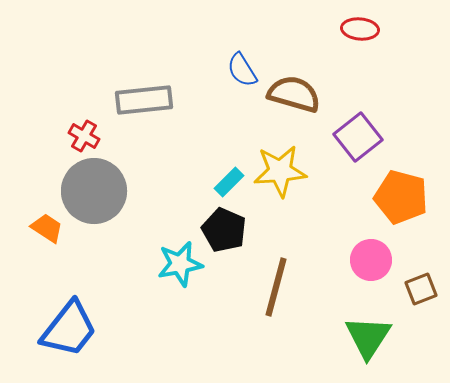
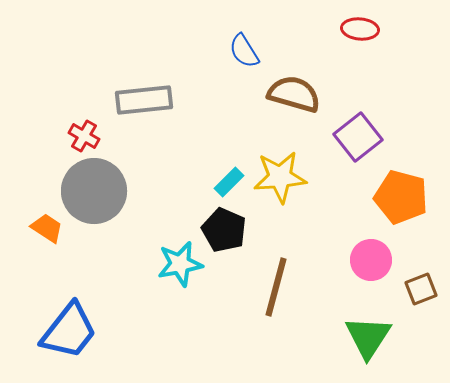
blue semicircle: moved 2 px right, 19 px up
yellow star: moved 6 px down
blue trapezoid: moved 2 px down
